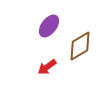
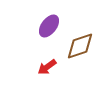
brown diamond: rotated 12 degrees clockwise
